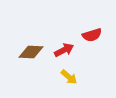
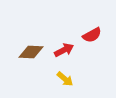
red semicircle: rotated 12 degrees counterclockwise
yellow arrow: moved 4 px left, 2 px down
